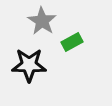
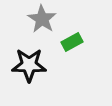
gray star: moved 2 px up
